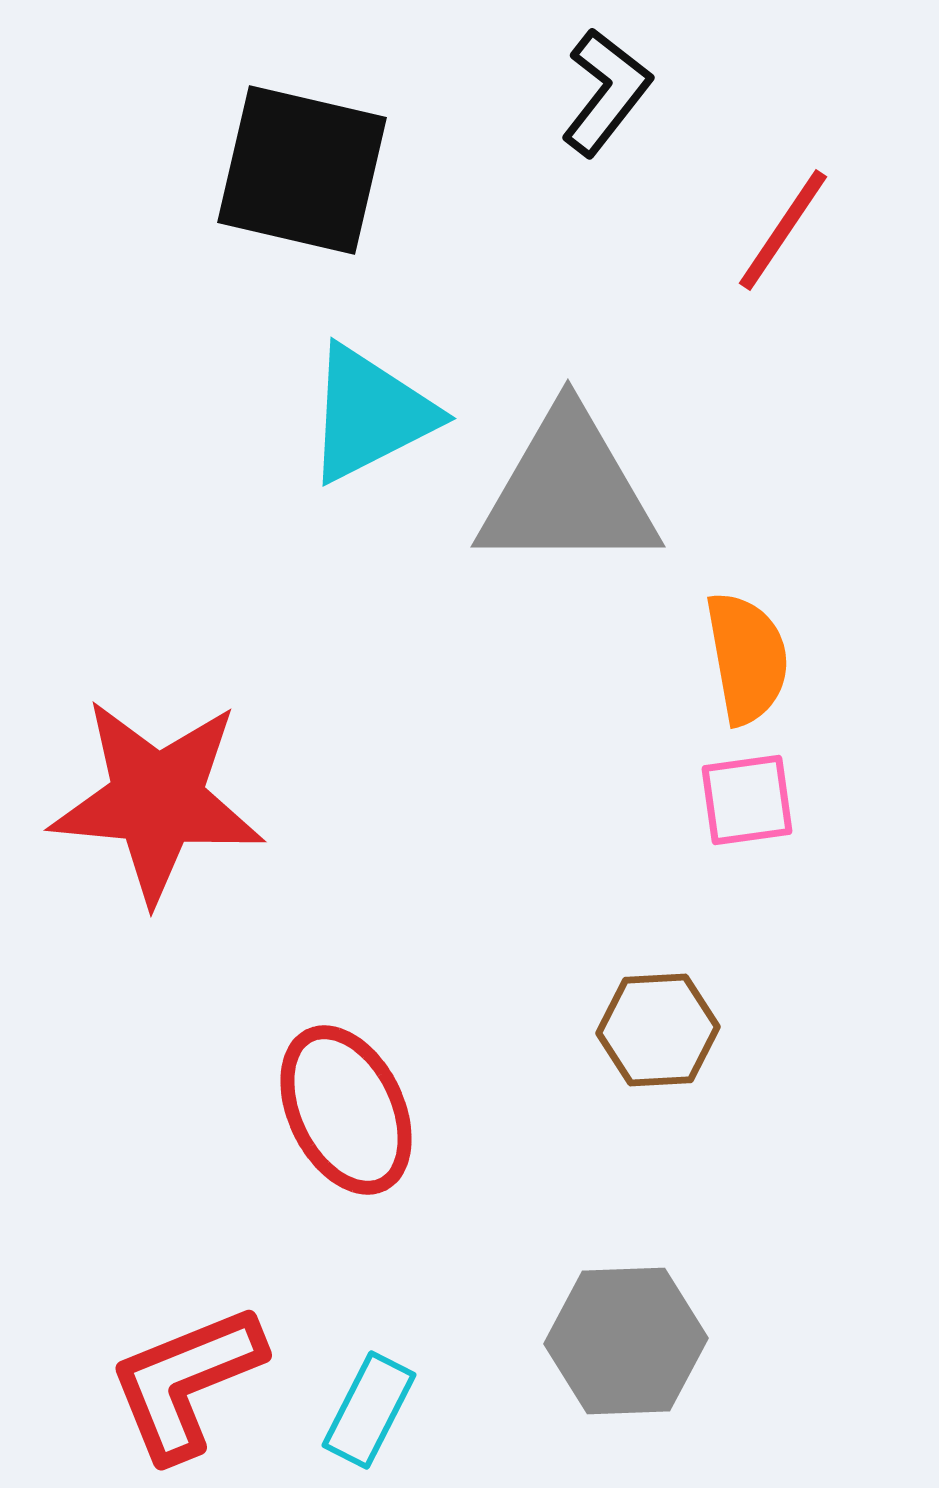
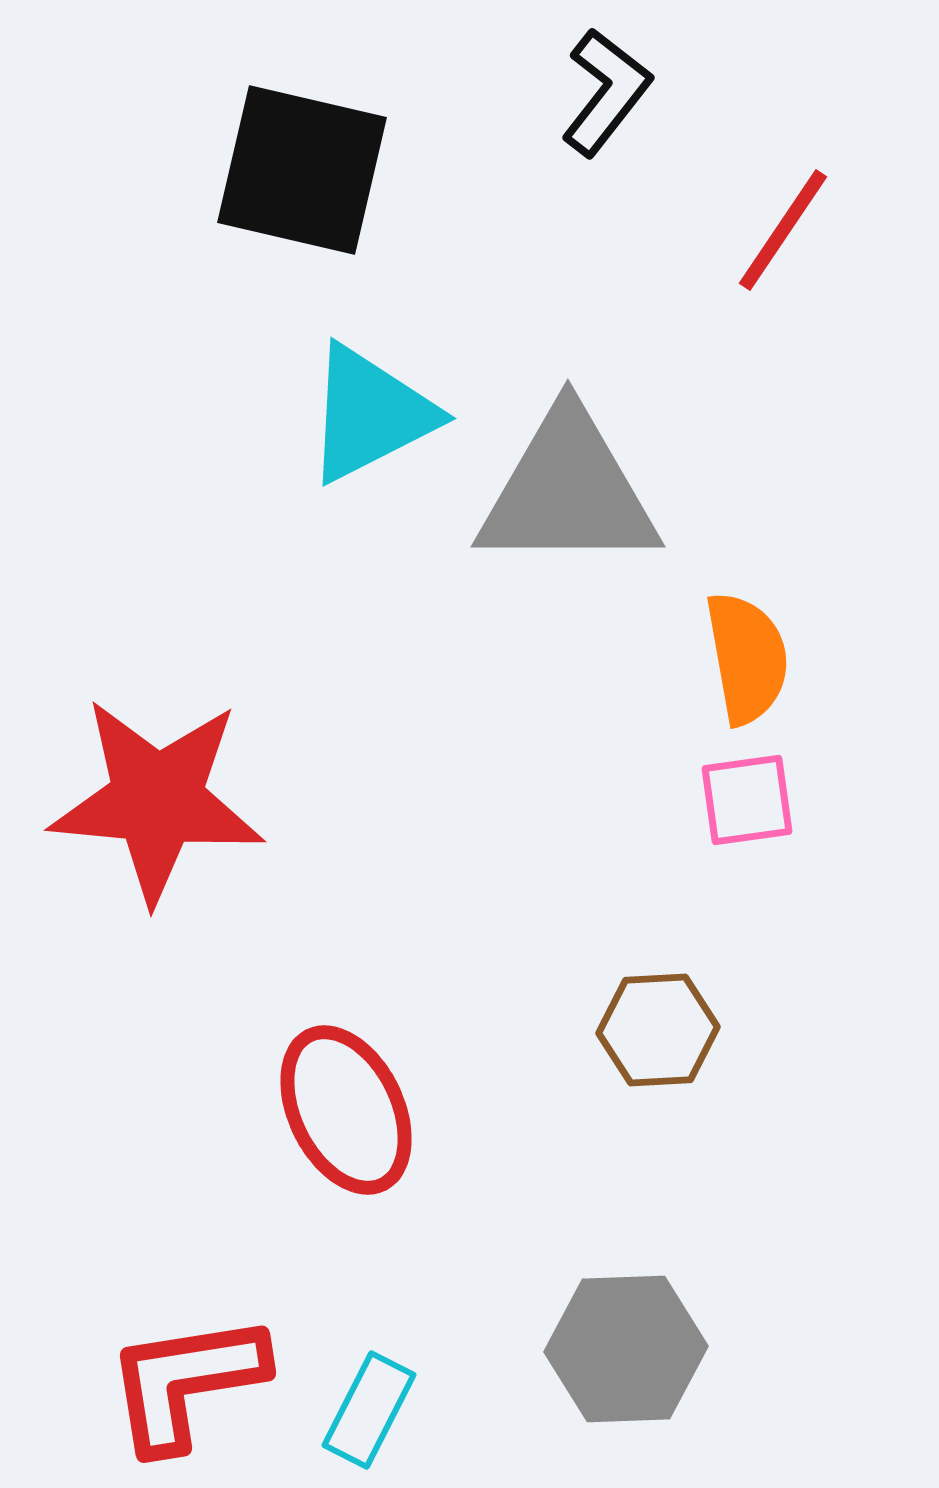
gray hexagon: moved 8 px down
red L-shape: rotated 13 degrees clockwise
